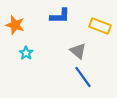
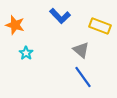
blue L-shape: rotated 45 degrees clockwise
gray triangle: moved 3 px right, 1 px up
